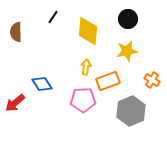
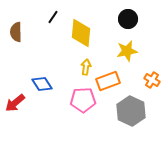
yellow diamond: moved 7 px left, 2 px down
gray hexagon: rotated 12 degrees counterclockwise
